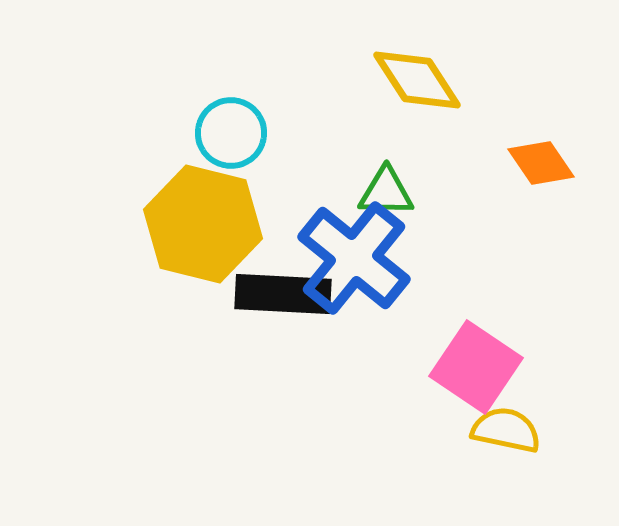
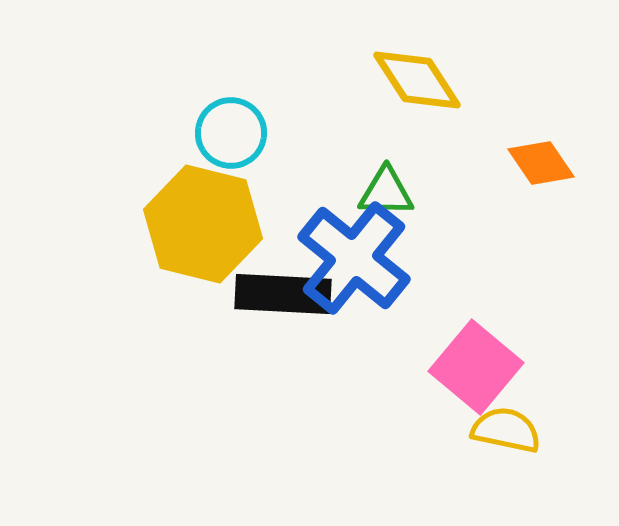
pink square: rotated 6 degrees clockwise
